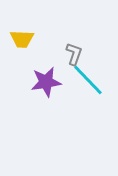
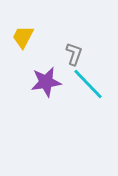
yellow trapezoid: moved 1 px right, 2 px up; rotated 115 degrees clockwise
cyan line: moved 4 px down
